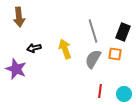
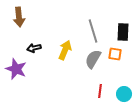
black rectangle: rotated 18 degrees counterclockwise
yellow arrow: moved 1 px down; rotated 42 degrees clockwise
